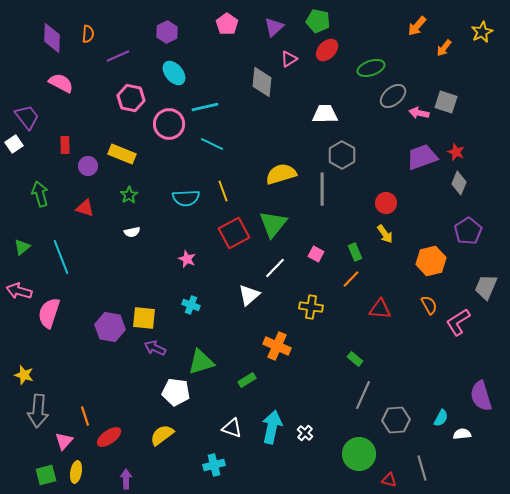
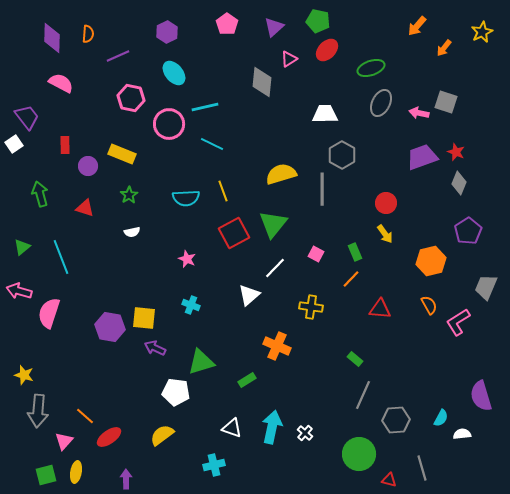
gray ellipse at (393, 96): moved 12 px left, 7 px down; rotated 24 degrees counterclockwise
orange line at (85, 416): rotated 30 degrees counterclockwise
